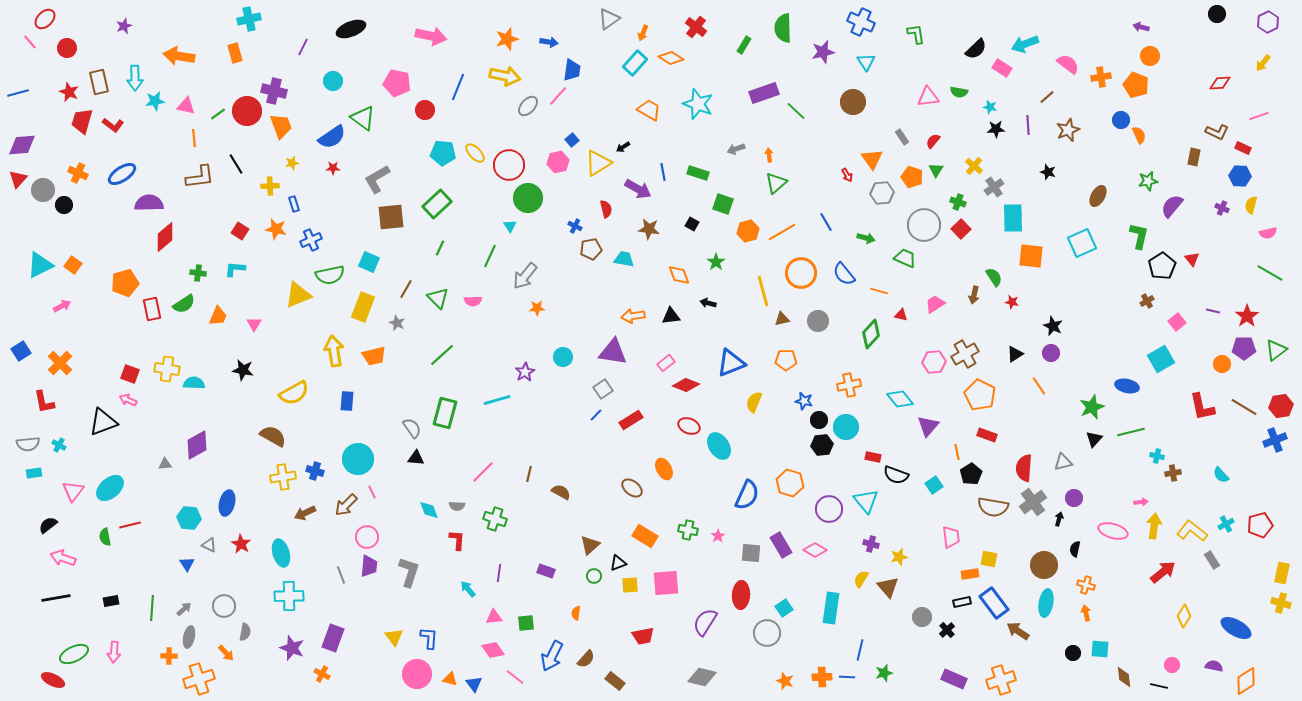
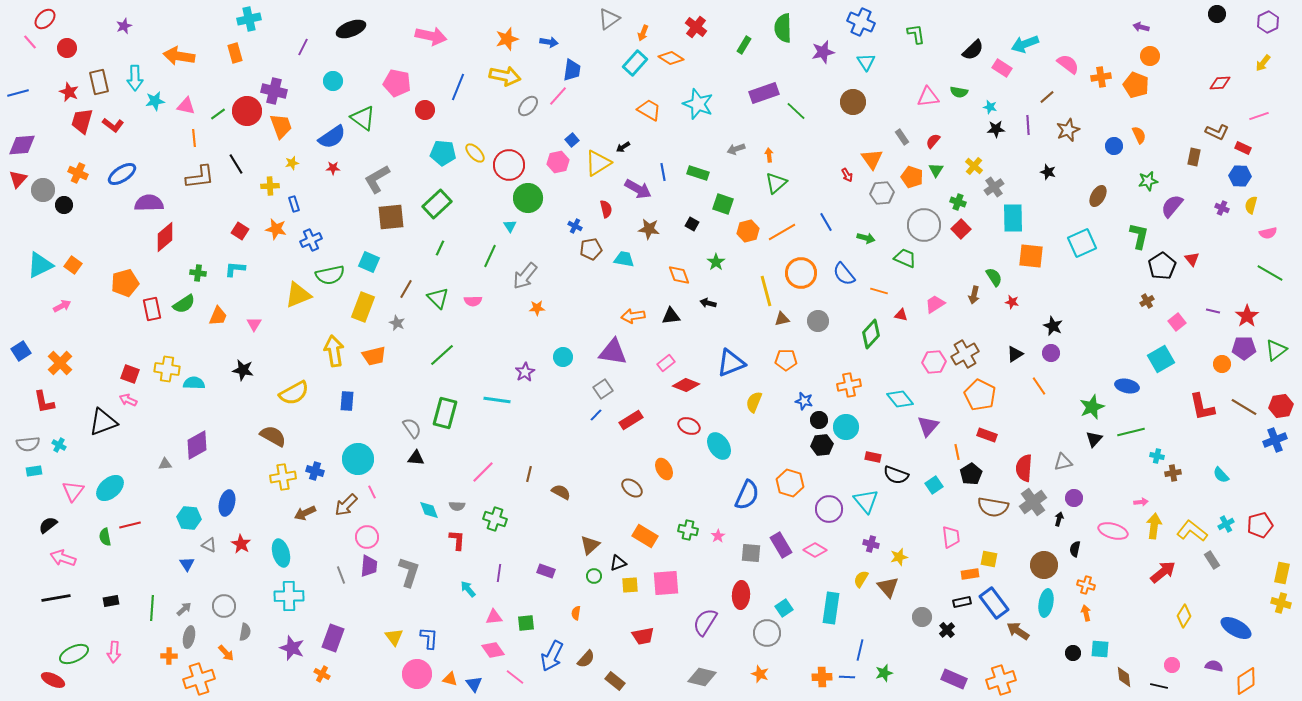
black semicircle at (976, 49): moved 3 px left, 1 px down
blue circle at (1121, 120): moved 7 px left, 26 px down
yellow line at (763, 291): moved 3 px right
cyan line at (497, 400): rotated 24 degrees clockwise
cyan rectangle at (34, 473): moved 2 px up
orange star at (785, 681): moved 25 px left, 7 px up
